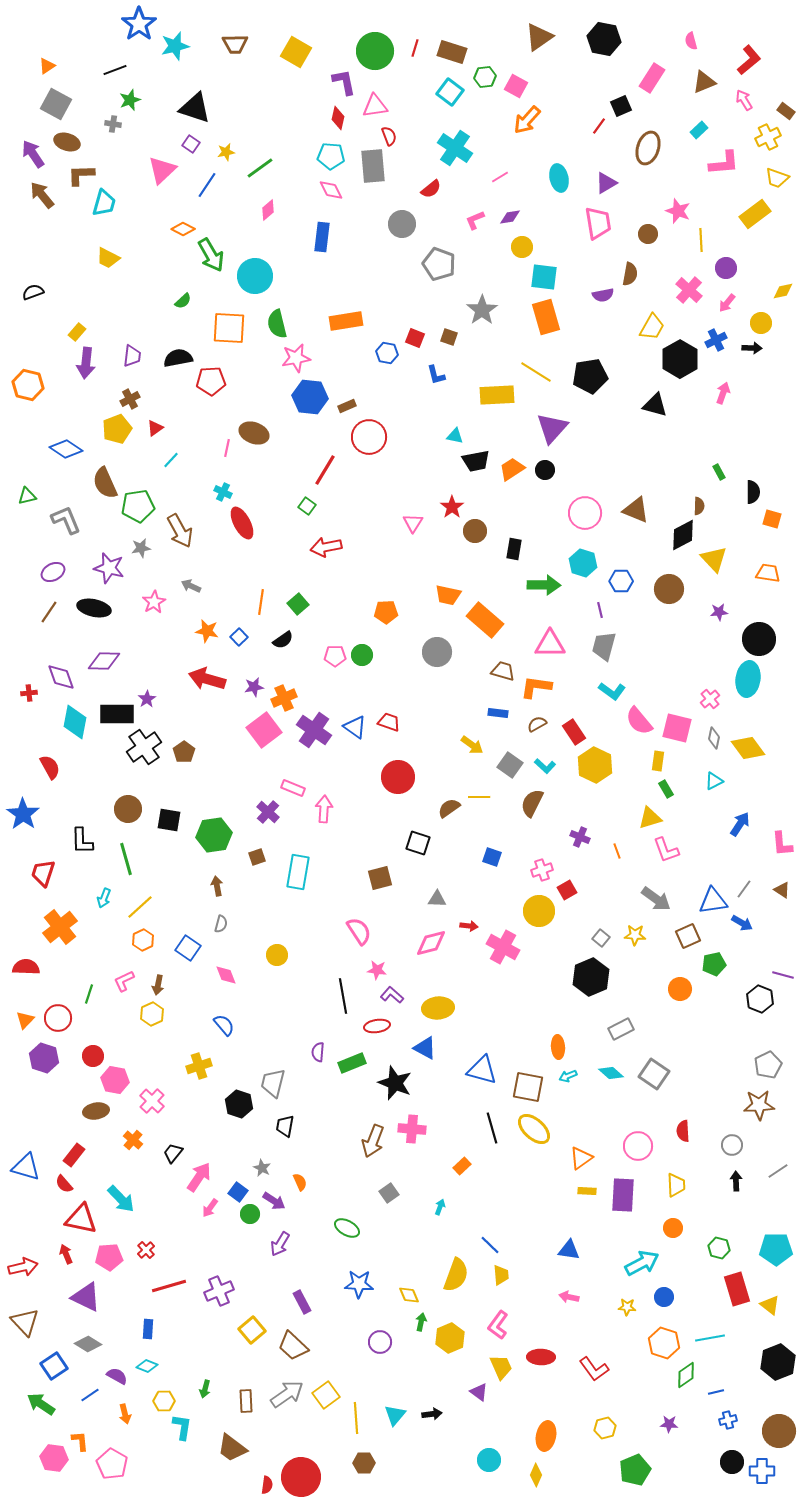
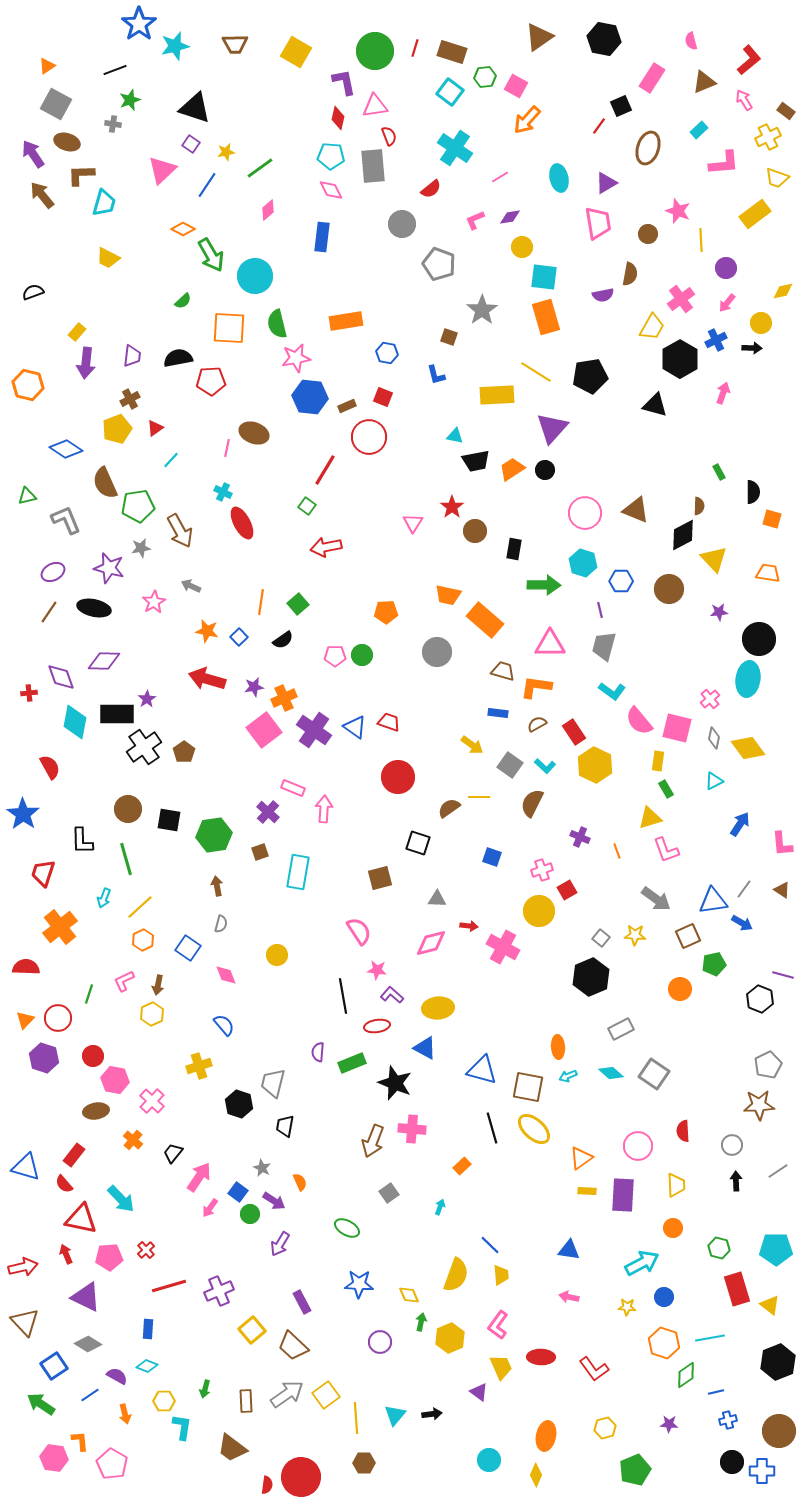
pink cross at (689, 290): moved 8 px left, 9 px down; rotated 12 degrees clockwise
red square at (415, 338): moved 32 px left, 59 px down
brown square at (257, 857): moved 3 px right, 5 px up
